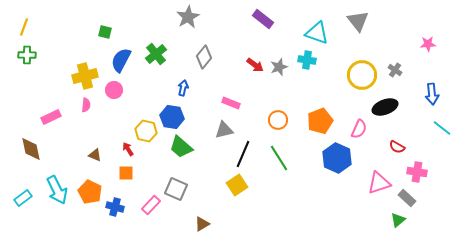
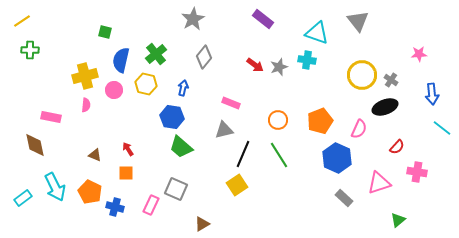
gray star at (188, 17): moved 5 px right, 2 px down
yellow line at (24, 27): moved 2 px left, 6 px up; rotated 36 degrees clockwise
pink star at (428, 44): moved 9 px left, 10 px down
green cross at (27, 55): moved 3 px right, 5 px up
blue semicircle at (121, 60): rotated 15 degrees counterclockwise
gray cross at (395, 70): moved 4 px left, 10 px down
pink rectangle at (51, 117): rotated 36 degrees clockwise
yellow hexagon at (146, 131): moved 47 px up
red semicircle at (397, 147): rotated 77 degrees counterclockwise
brown diamond at (31, 149): moved 4 px right, 4 px up
green line at (279, 158): moved 3 px up
cyan arrow at (57, 190): moved 2 px left, 3 px up
gray rectangle at (407, 198): moved 63 px left
pink rectangle at (151, 205): rotated 18 degrees counterclockwise
